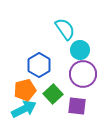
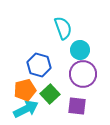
cyan semicircle: moved 2 px left, 1 px up; rotated 15 degrees clockwise
blue hexagon: rotated 15 degrees counterclockwise
green square: moved 3 px left
cyan arrow: moved 2 px right
